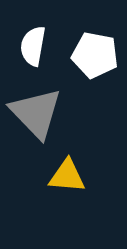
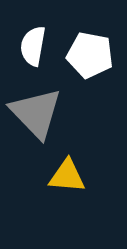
white pentagon: moved 5 px left
